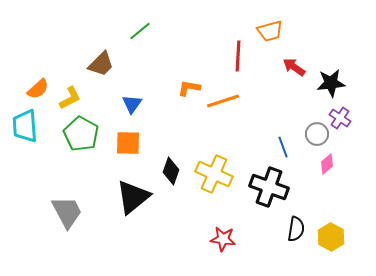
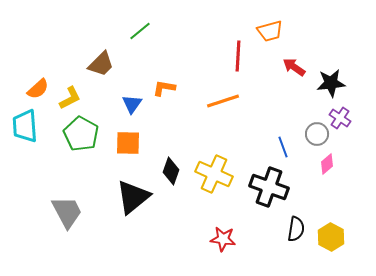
orange L-shape: moved 25 px left
